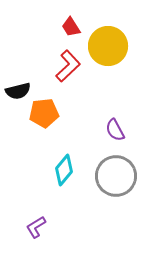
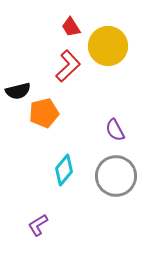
orange pentagon: rotated 8 degrees counterclockwise
purple L-shape: moved 2 px right, 2 px up
